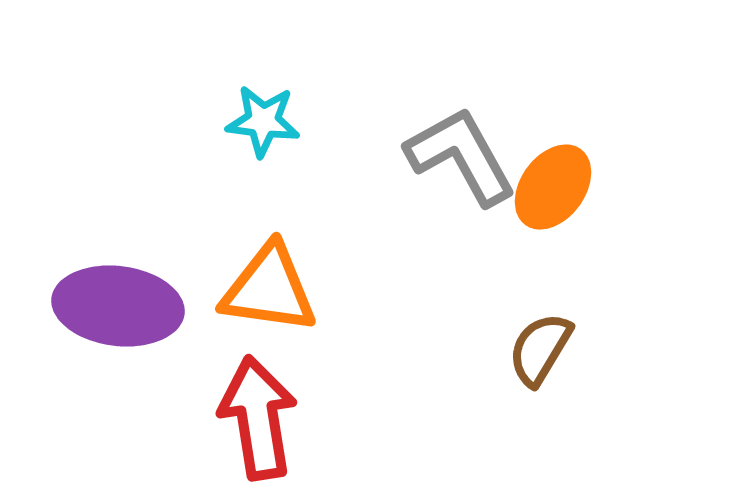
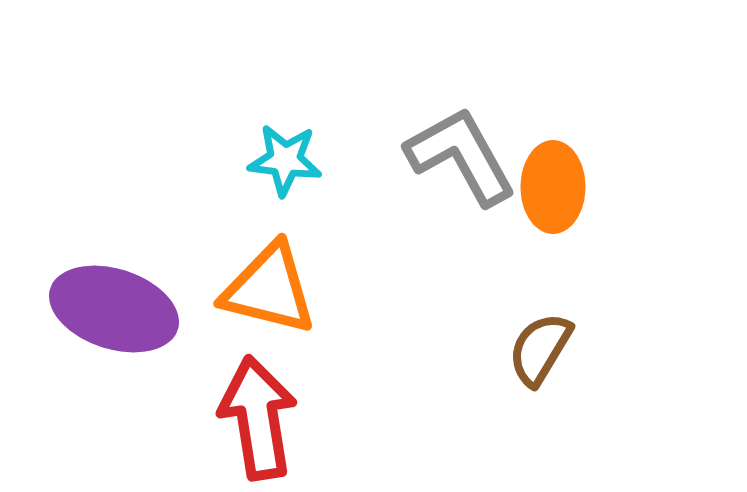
cyan star: moved 22 px right, 39 px down
orange ellipse: rotated 36 degrees counterclockwise
orange triangle: rotated 6 degrees clockwise
purple ellipse: moved 4 px left, 3 px down; rotated 11 degrees clockwise
